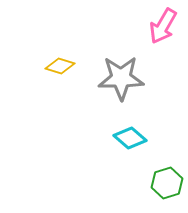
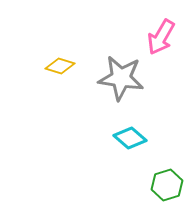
pink arrow: moved 2 px left, 11 px down
gray star: rotated 9 degrees clockwise
green hexagon: moved 2 px down
